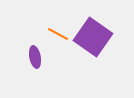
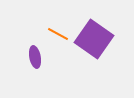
purple square: moved 1 px right, 2 px down
